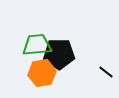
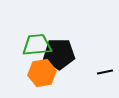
black line: moved 1 px left; rotated 49 degrees counterclockwise
